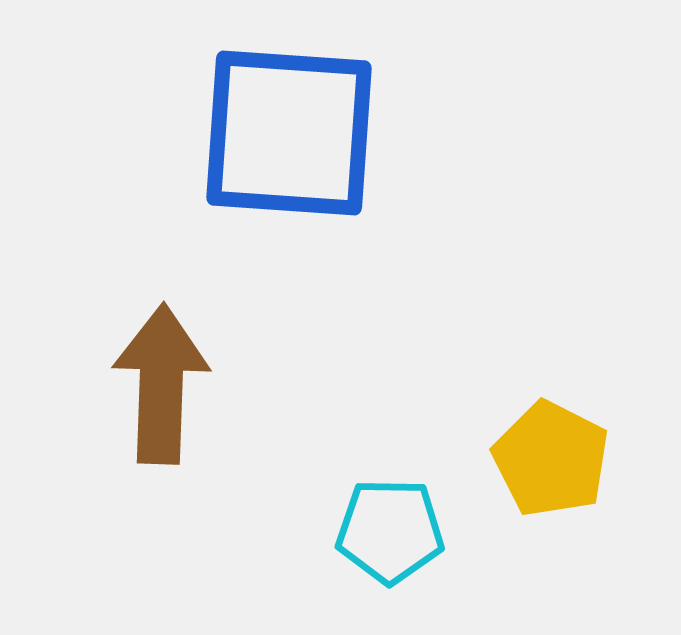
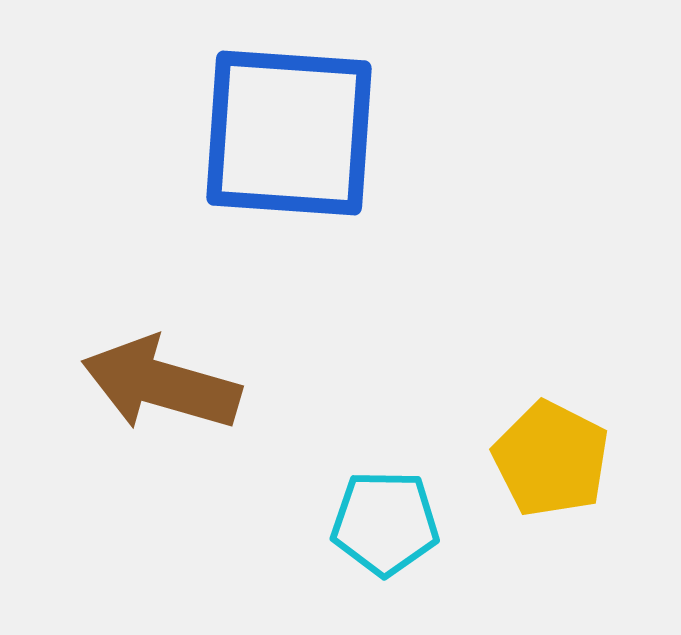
brown arrow: rotated 76 degrees counterclockwise
cyan pentagon: moved 5 px left, 8 px up
